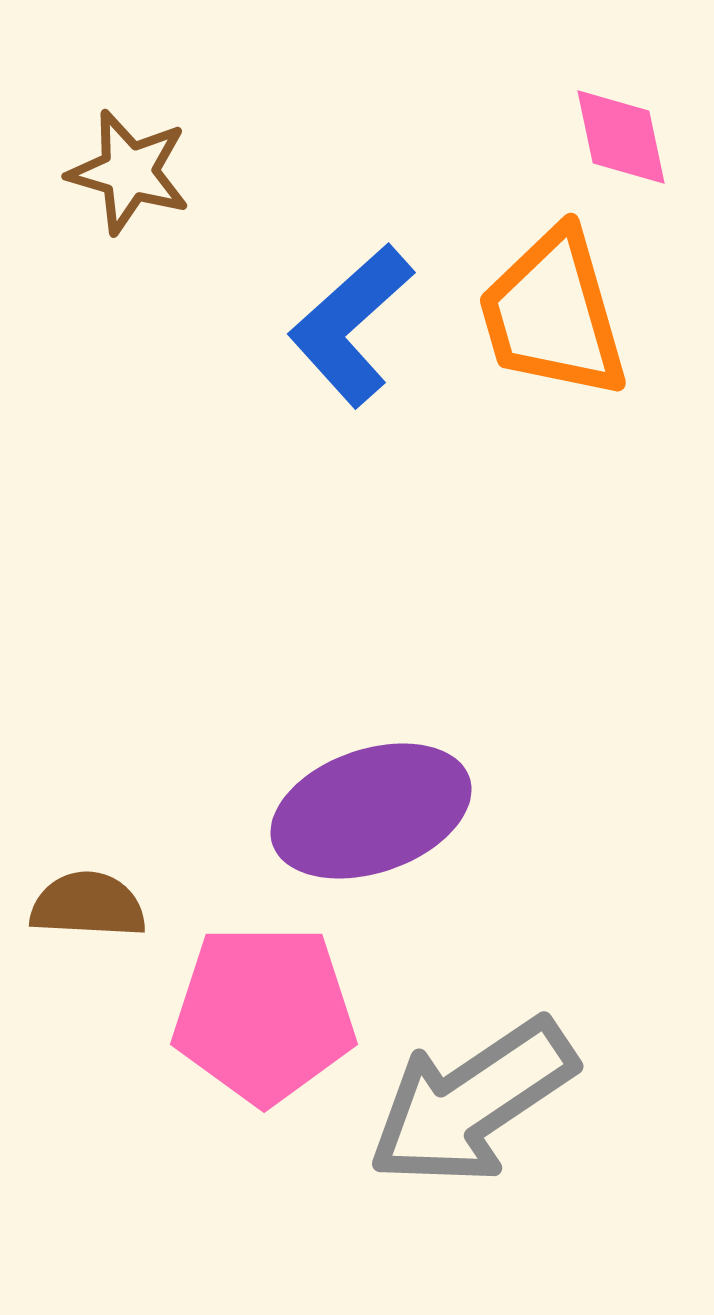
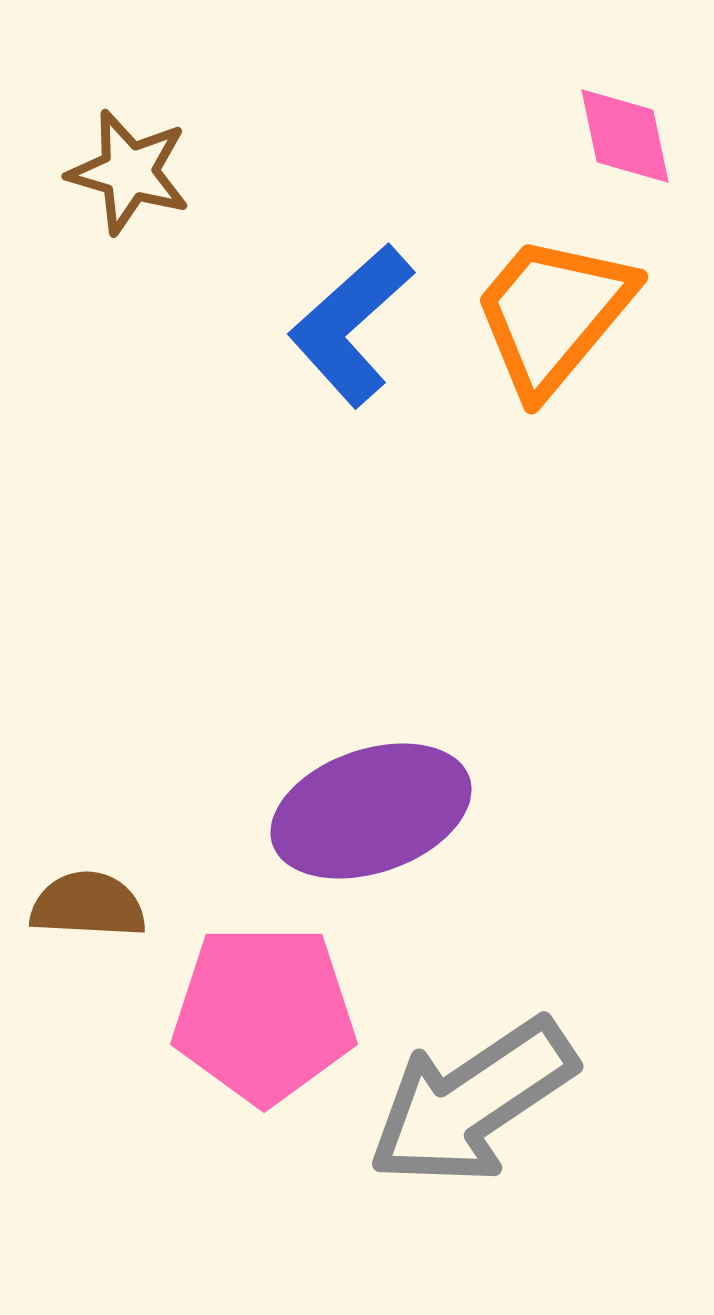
pink diamond: moved 4 px right, 1 px up
orange trapezoid: rotated 56 degrees clockwise
